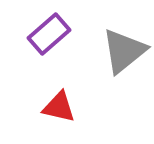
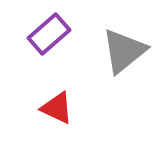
red triangle: moved 2 px left, 1 px down; rotated 12 degrees clockwise
